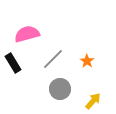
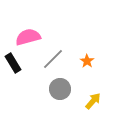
pink semicircle: moved 1 px right, 3 px down
